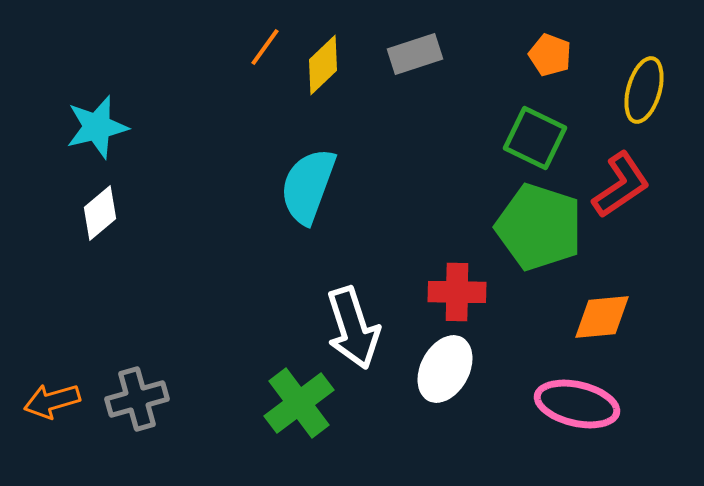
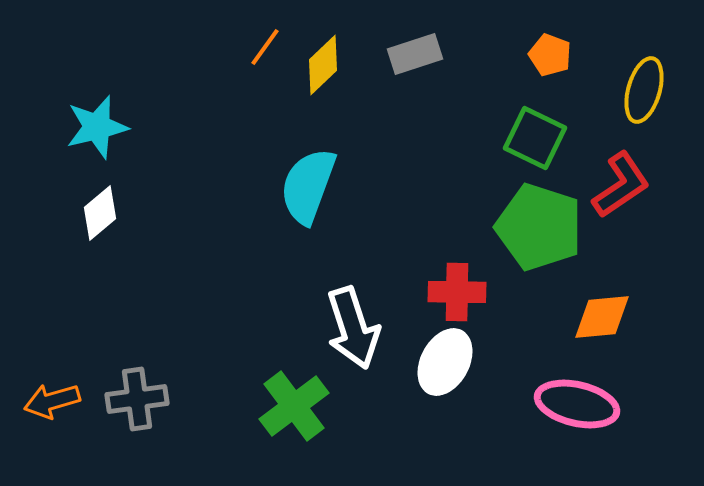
white ellipse: moved 7 px up
gray cross: rotated 8 degrees clockwise
green cross: moved 5 px left, 3 px down
